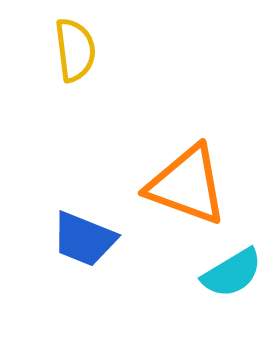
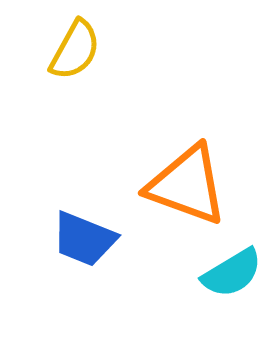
yellow semicircle: rotated 36 degrees clockwise
